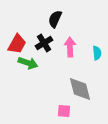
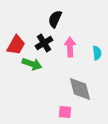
red trapezoid: moved 1 px left, 1 px down
green arrow: moved 4 px right, 1 px down
pink square: moved 1 px right, 1 px down
